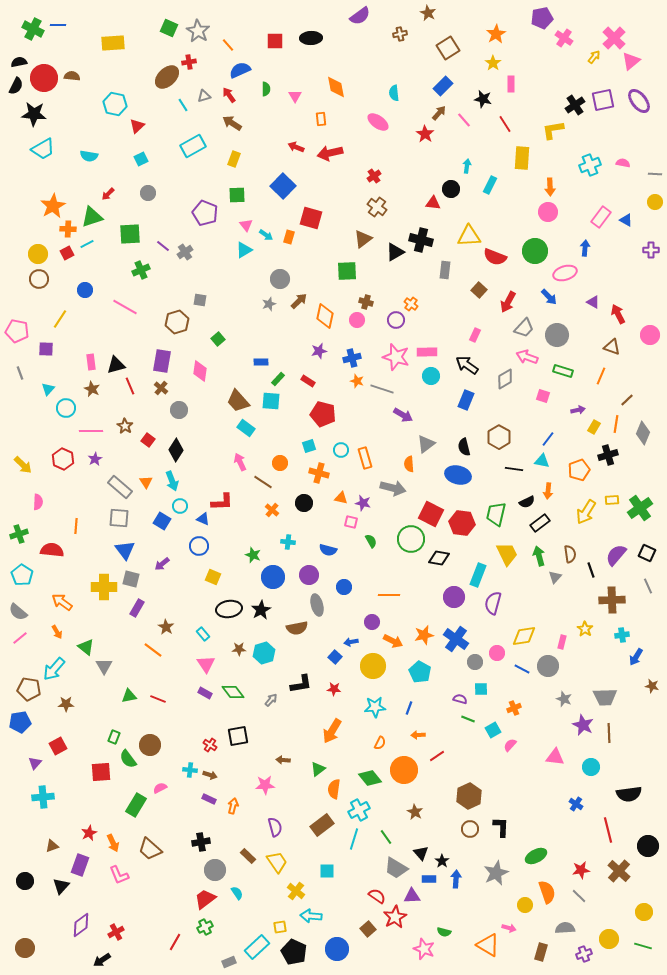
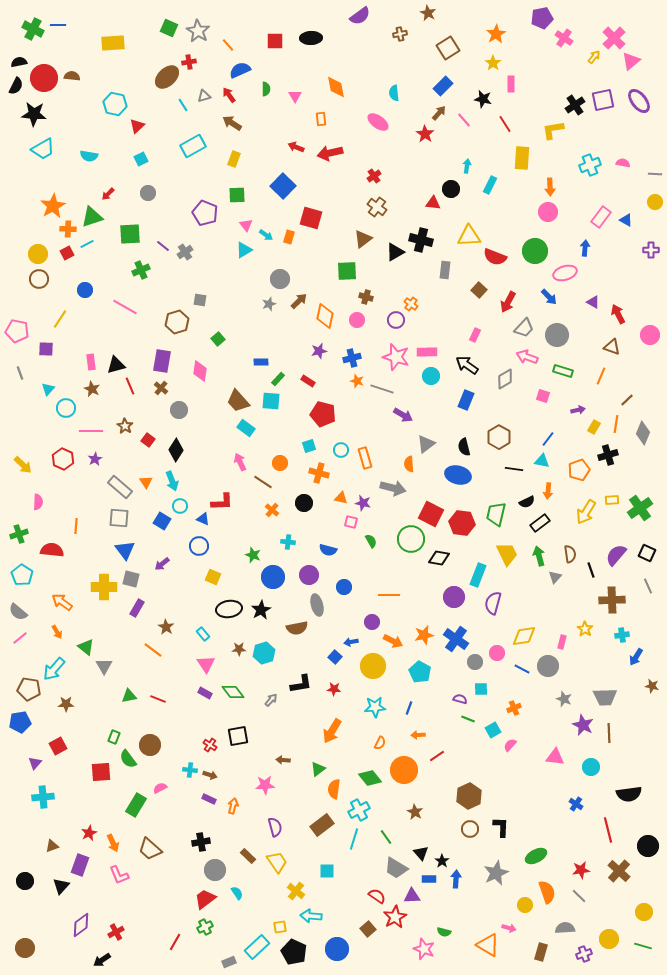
brown cross at (366, 302): moved 5 px up
